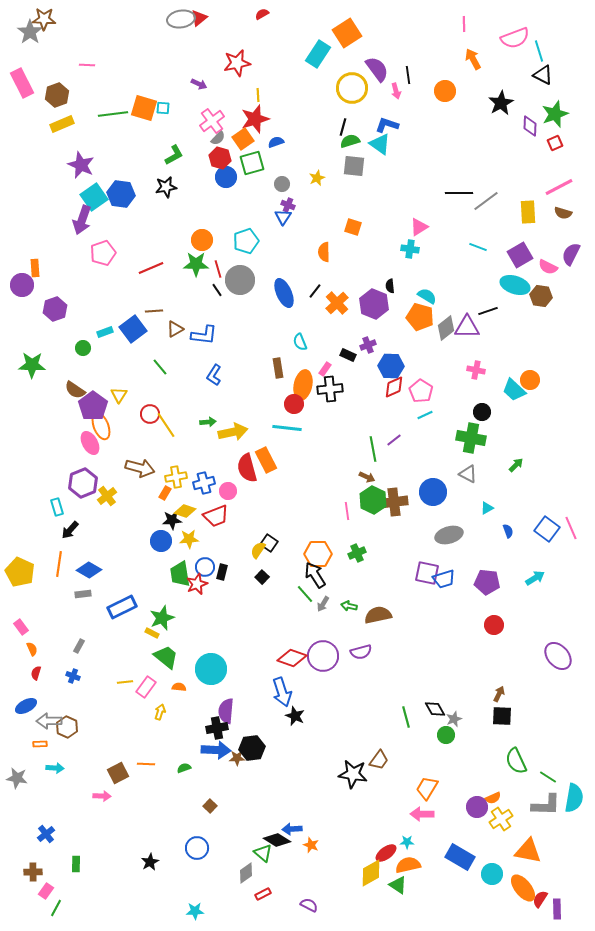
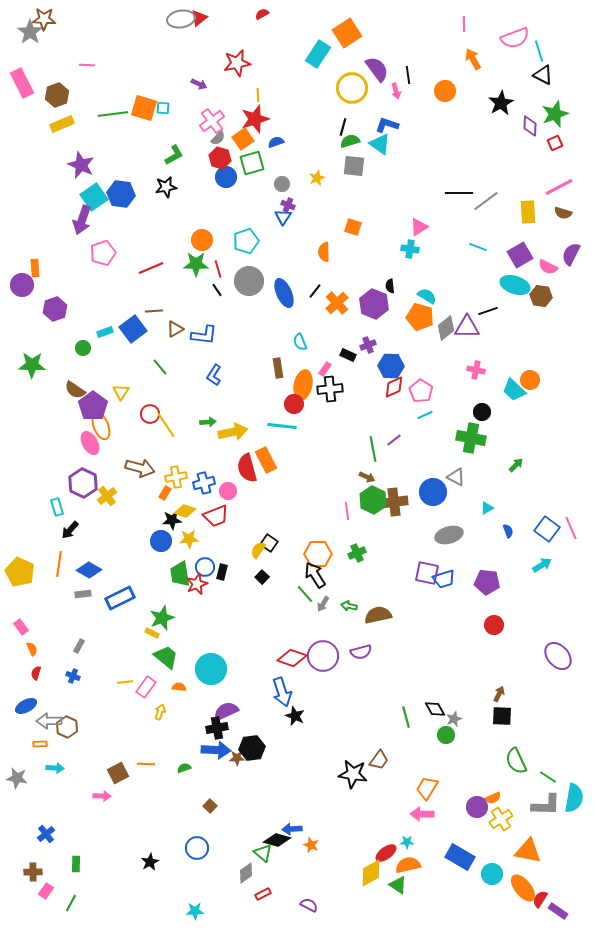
gray circle at (240, 280): moved 9 px right, 1 px down
yellow triangle at (119, 395): moved 2 px right, 3 px up
cyan line at (287, 428): moved 5 px left, 2 px up
gray triangle at (468, 474): moved 12 px left, 3 px down
purple hexagon at (83, 483): rotated 12 degrees counterclockwise
cyan arrow at (535, 578): moved 7 px right, 13 px up
blue rectangle at (122, 607): moved 2 px left, 9 px up
purple semicircle at (226, 711): rotated 60 degrees clockwise
black diamond at (277, 840): rotated 16 degrees counterclockwise
green line at (56, 908): moved 15 px right, 5 px up
purple rectangle at (557, 909): moved 1 px right, 2 px down; rotated 54 degrees counterclockwise
